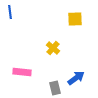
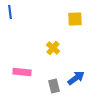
gray rectangle: moved 1 px left, 2 px up
